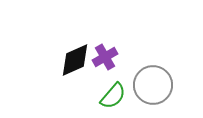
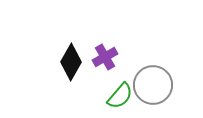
black diamond: moved 4 px left, 2 px down; rotated 36 degrees counterclockwise
green semicircle: moved 7 px right
